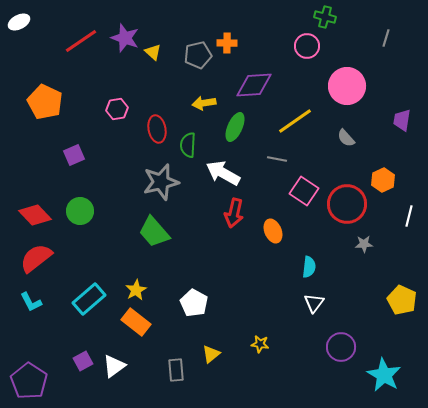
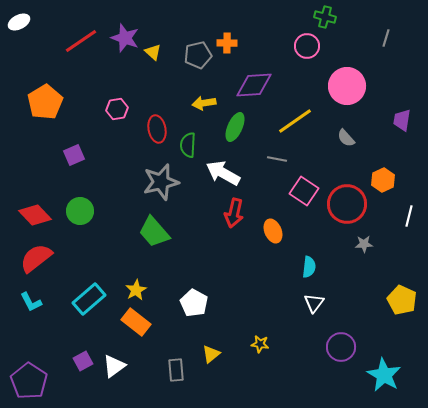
orange pentagon at (45, 102): rotated 16 degrees clockwise
